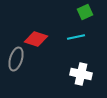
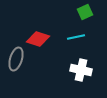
red diamond: moved 2 px right
white cross: moved 4 px up
